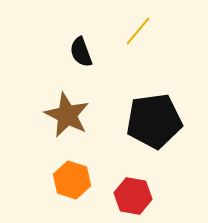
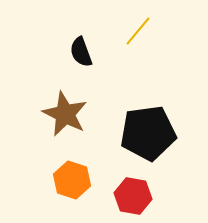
brown star: moved 2 px left, 1 px up
black pentagon: moved 6 px left, 12 px down
